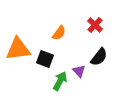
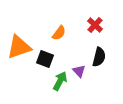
orange triangle: moved 1 px right, 2 px up; rotated 12 degrees counterclockwise
black semicircle: rotated 24 degrees counterclockwise
